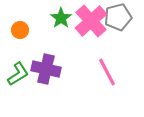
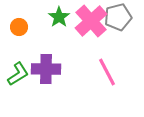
green star: moved 2 px left, 1 px up
orange circle: moved 1 px left, 3 px up
purple cross: rotated 12 degrees counterclockwise
